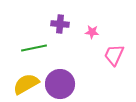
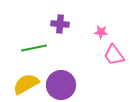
pink star: moved 9 px right
pink trapezoid: rotated 60 degrees counterclockwise
purple circle: moved 1 px right, 1 px down
